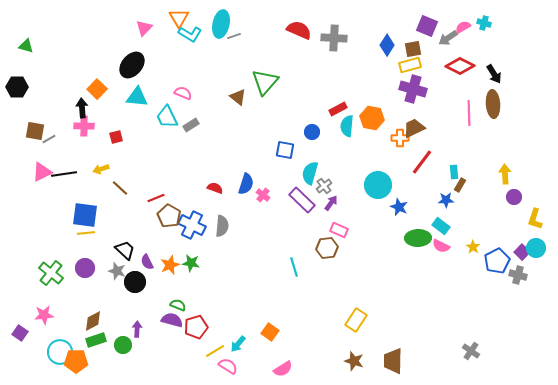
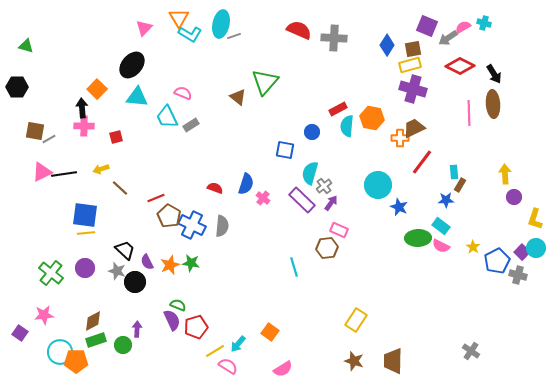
pink cross at (263, 195): moved 3 px down
purple semicircle at (172, 320): rotated 50 degrees clockwise
